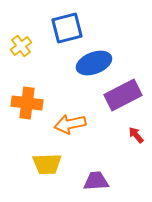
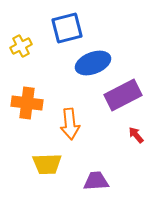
yellow cross: rotated 10 degrees clockwise
blue ellipse: moved 1 px left
orange arrow: rotated 84 degrees counterclockwise
